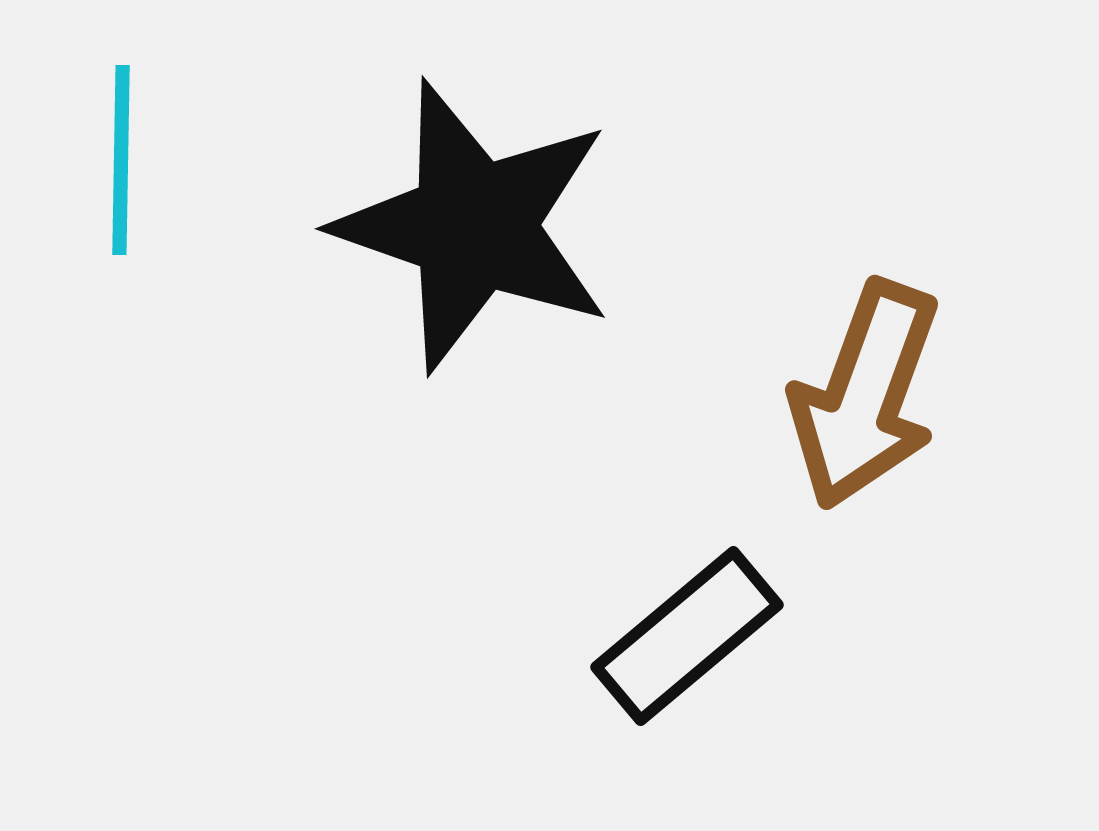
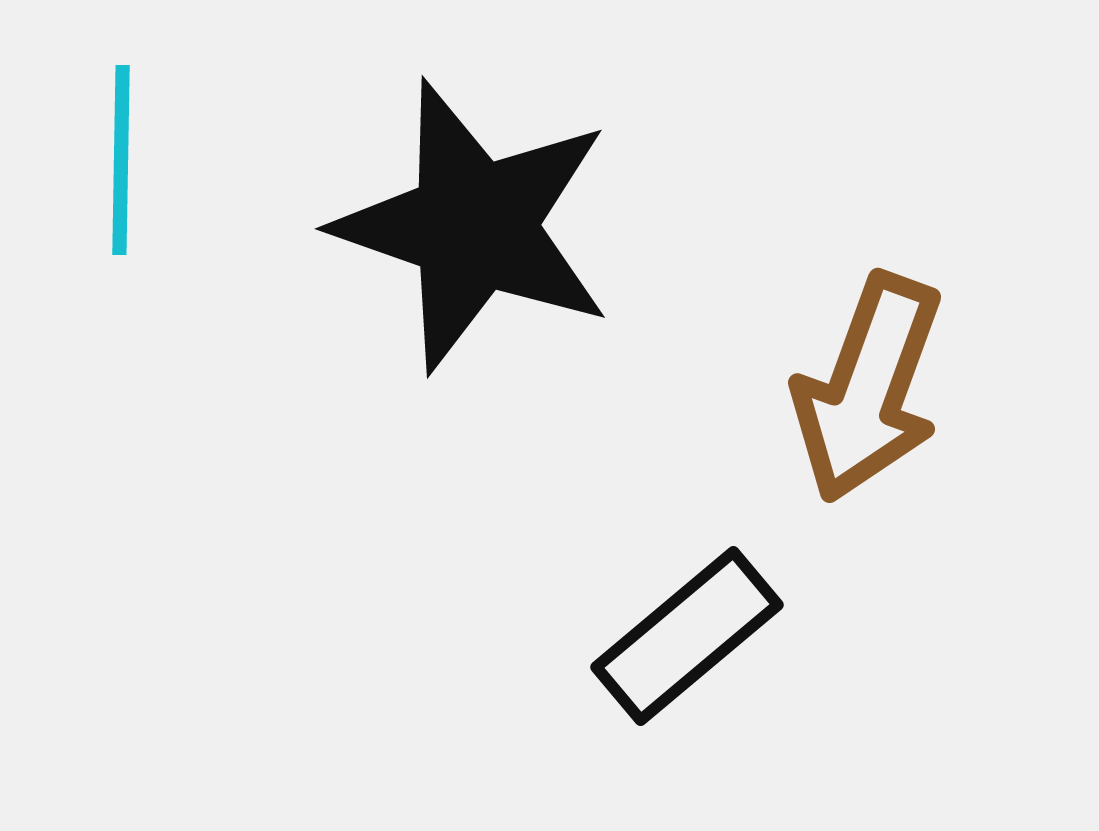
brown arrow: moved 3 px right, 7 px up
